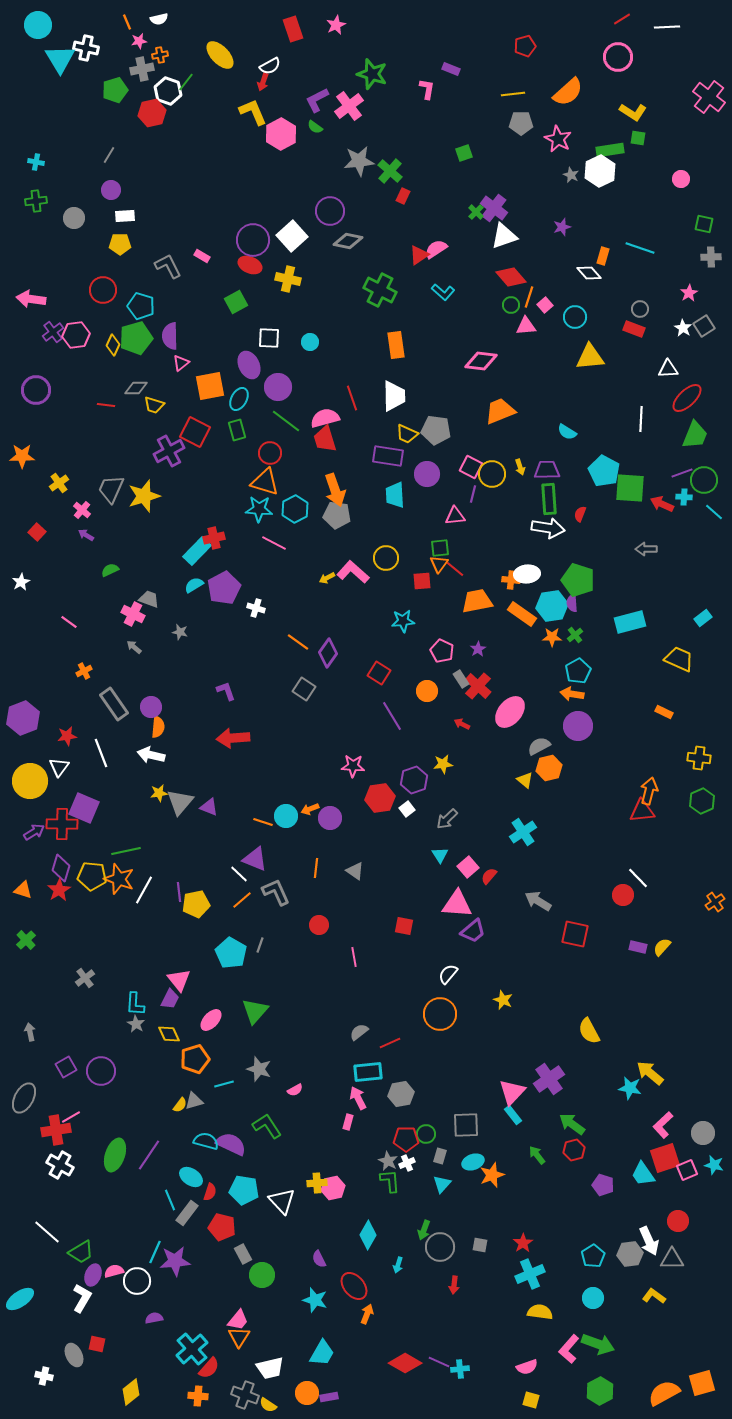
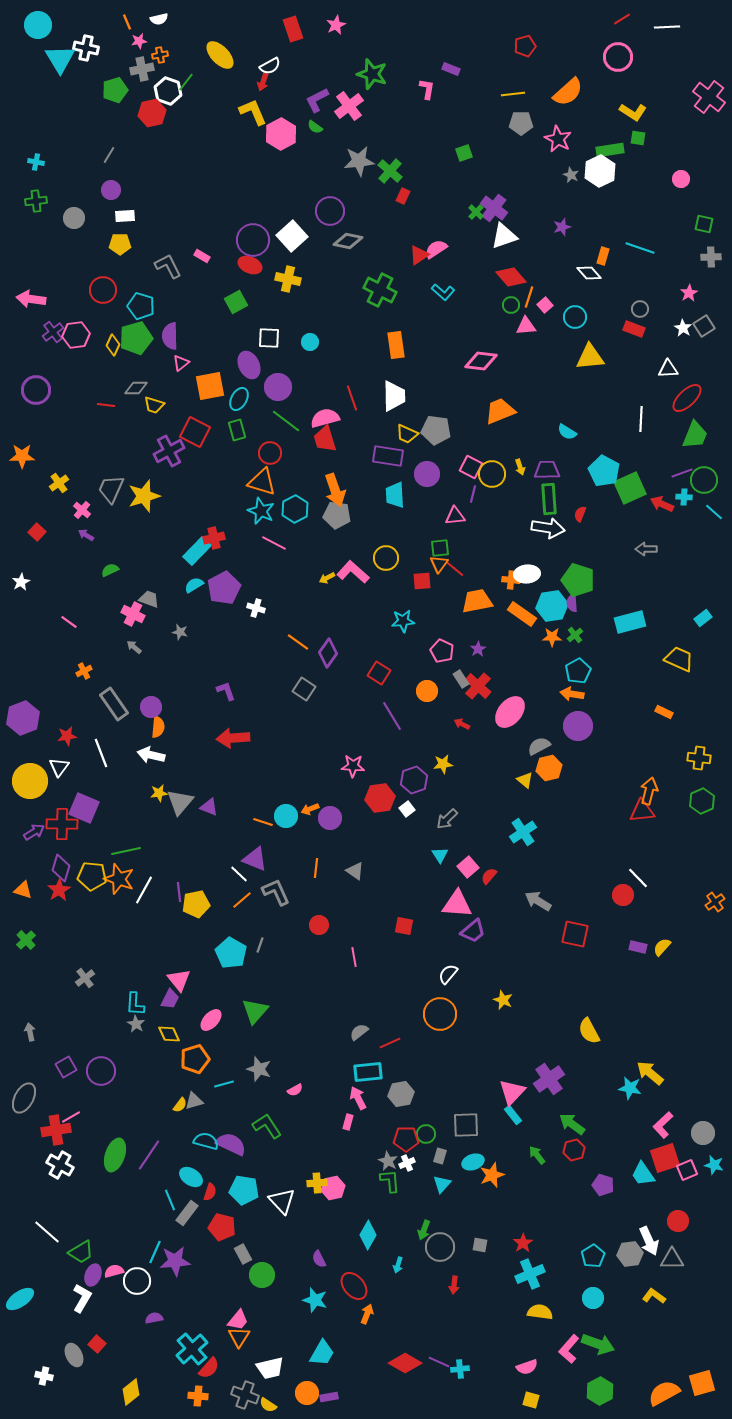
orange triangle at (265, 482): moved 3 px left
green square at (630, 488): rotated 28 degrees counterclockwise
cyan star at (259, 509): moved 2 px right, 2 px down; rotated 20 degrees clockwise
red square at (97, 1344): rotated 30 degrees clockwise
